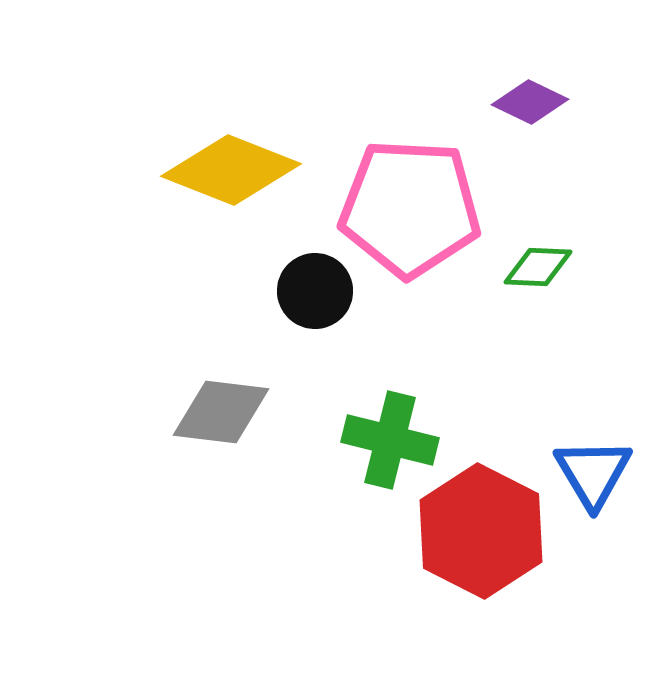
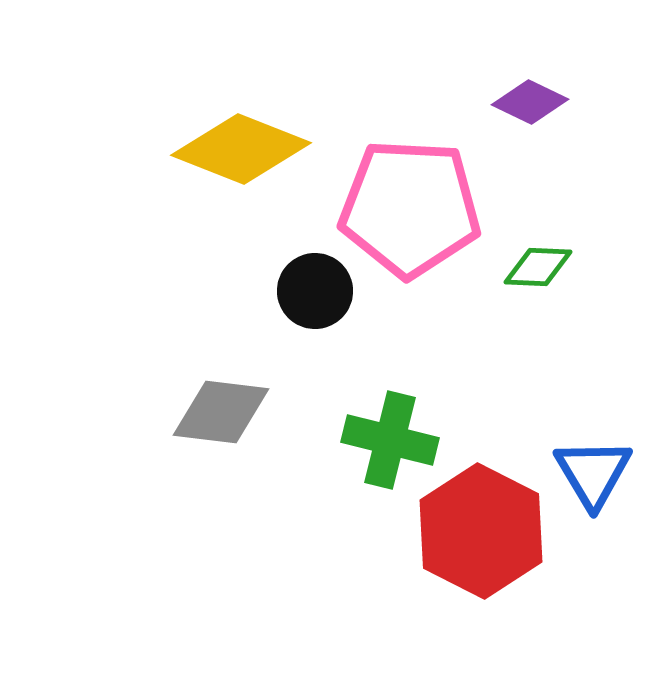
yellow diamond: moved 10 px right, 21 px up
